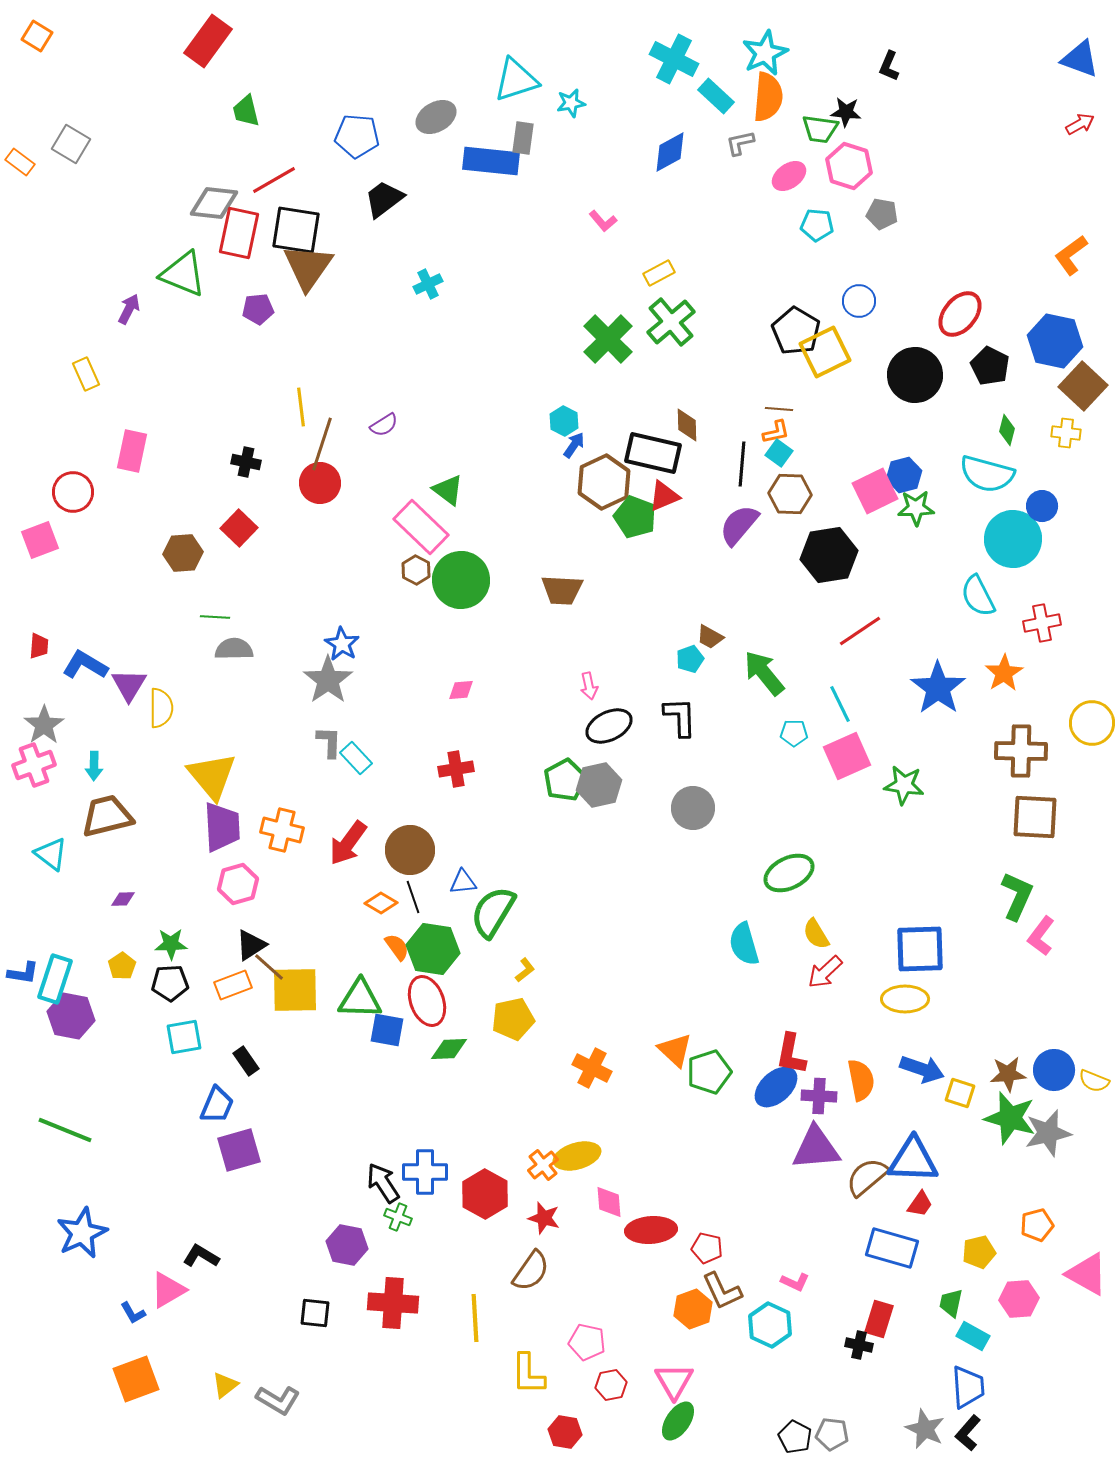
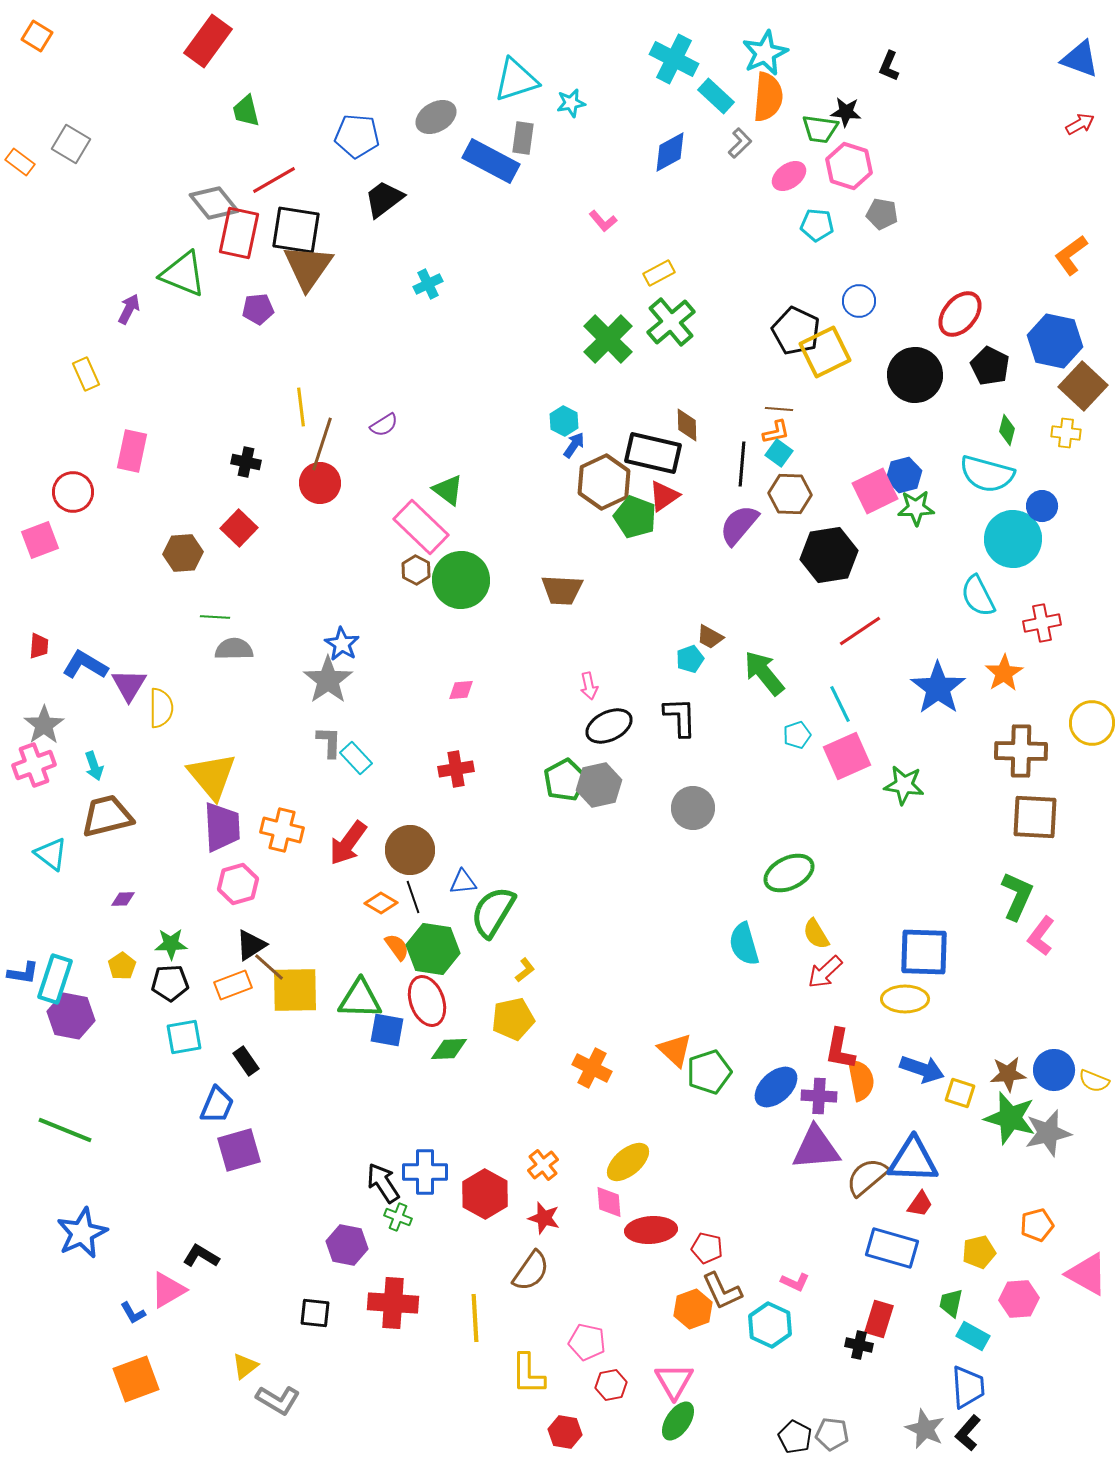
gray L-shape at (740, 143): rotated 148 degrees clockwise
blue rectangle at (491, 161): rotated 22 degrees clockwise
gray diamond at (214, 203): rotated 45 degrees clockwise
black pentagon at (796, 331): rotated 6 degrees counterclockwise
red triangle at (664, 496): rotated 12 degrees counterclockwise
cyan pentagon at (794, 733): moved 3 px right, 2 px down; rotated 20 degrees counterclockwise
cyan arrow at (94, 766): rotated 20 degrees counterclockwise
blue square at (920, 949): moved 4 px right, 3 px down; rotated 4 degrees clockwise
red L-shape at (791, 1054): moved 49 px right, 5 px up
yellow ellipse at (577, 1156): moved 51 px right, 6 px down; rotated 24 degrees counterclockwise
yellow triangle at (225, 1385): moved 20 px right, 19 px up
